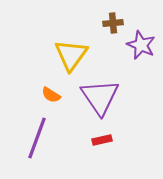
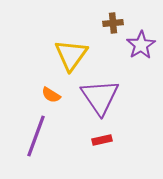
purple star: rotated 16 degrees clockwise
purple line: moved 1 px left, 2 px up
